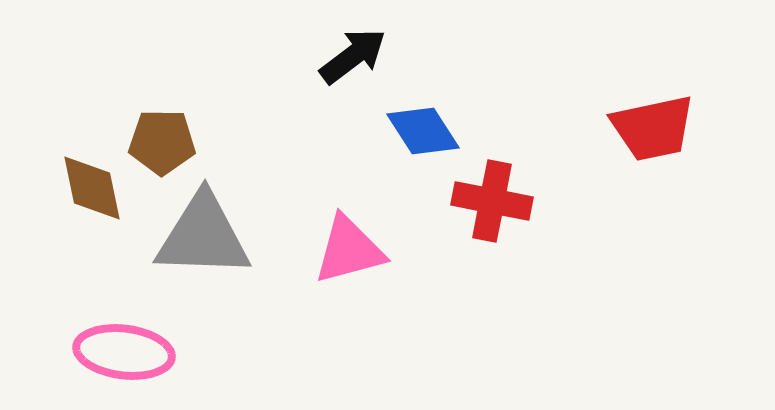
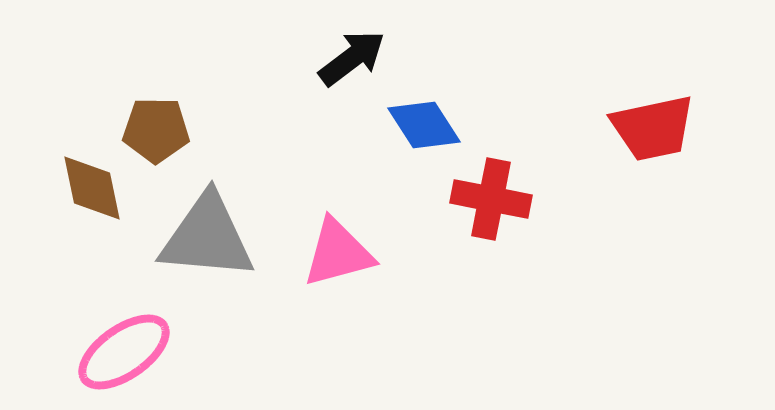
black arrow: moved 1 px left, 2 px down
blue diamond: moved 1 px right, 6 px up
brown pentagon: moved 6 px left, 12 px up
red cross: moved 1 px left, 2 px up
gray triangle: moved 4 px right, 1 px down; rotated 3 degrees clockwise
pink triangle: moved 11 px left, 3 px down
pink ellipse: rotated 42 degrees counterclockwise
